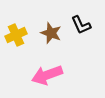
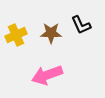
brown star: rotated 20 degrees counterclockwise
